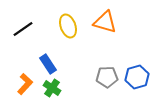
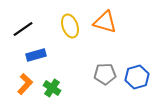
yellow ellipse: moved 2 px right
blue rectangle: moved 12 px left, 9 px up; rotated 72 degrees counterclockwise
gray pentagon: moved 2 px left, 3 px up
